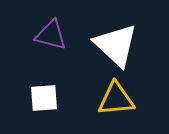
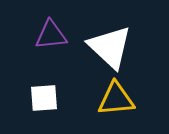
purple triangle: rotated 20 degrees counterclockwise
white triangle: moved 6 px left, 2 px down
